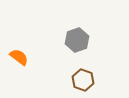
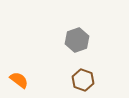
orange semicircle: moved 23 px down
